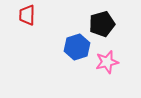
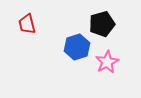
red trapezoid: moved 9 px down; rotated 15 degrees counterclockwise
pink star: rotated 15 degrees counterclockwise
